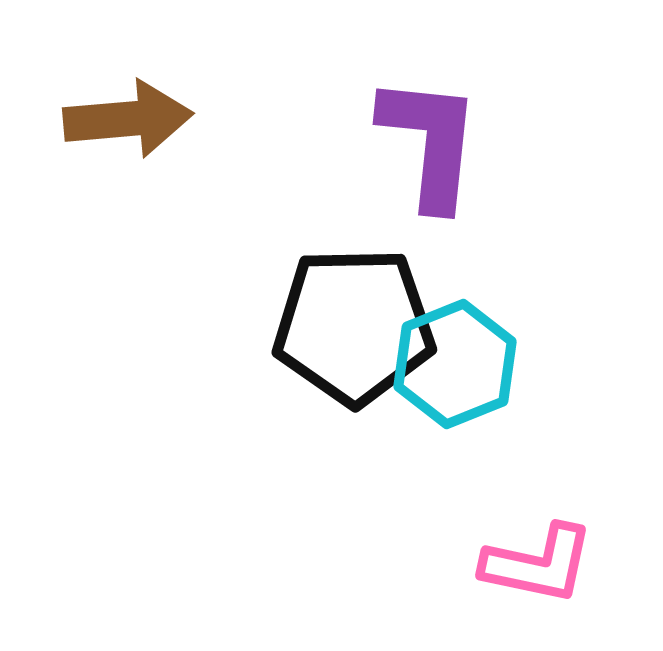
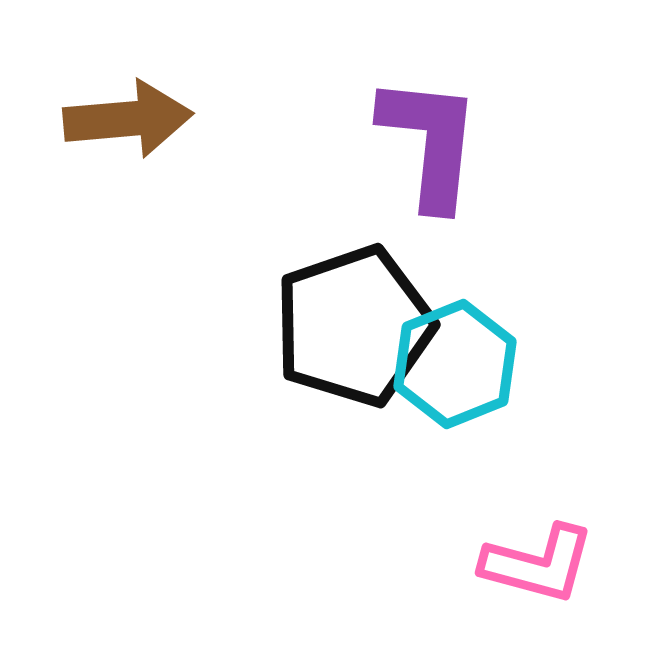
black pentagon: rotated 18 degrees counterclockwise
pink L-shape: rotated 3 degrees clockwise
